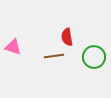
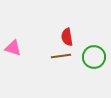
pink triangle: moved 1 px down
brown line: moved 7 px right
